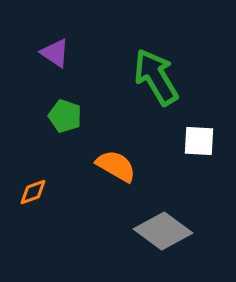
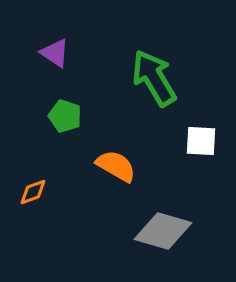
green arrow: moved 2 px left, 1 px down
white square: moved 2 px right
gray diamond: rotated 20 degrees counterclockwise
